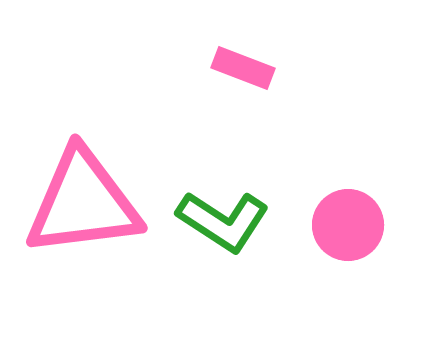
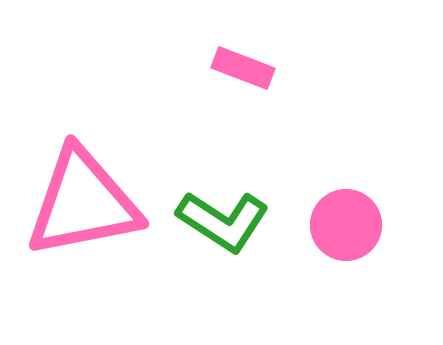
pink triangle: rotated 4 degrees counterclockwise
pink circle: moved 2 px left
